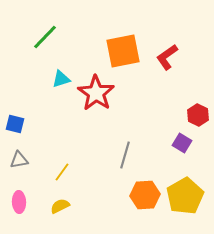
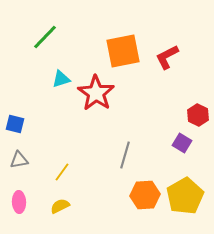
red L-shape: rotated 8 degrees clockwise
